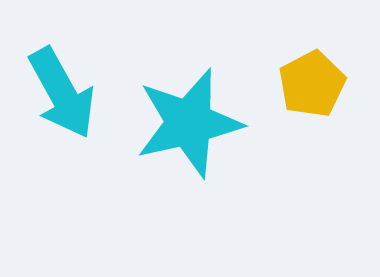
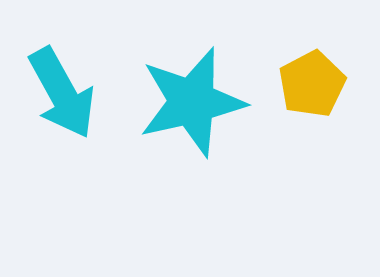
cyan star: moved 3 px right, 21 px up
